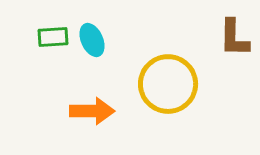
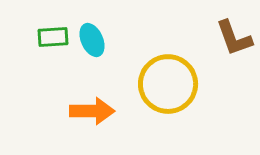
brown L-shape: rotated 21 degrees counterclockwise
